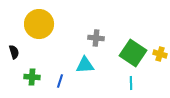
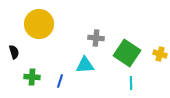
green square: moved 6 px left
